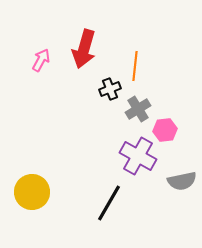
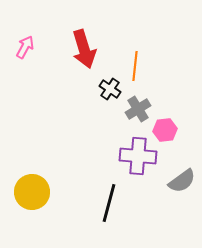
red arrow: rotated 33 degrees counterclockwise
pink arrow: moved 16 px left, 13 px up
black cross: rotated 35 degrees counterclockwise
purple cross: rotated 24 degrees counterclockwise
gray semicircle: rotated 24 degrees counterclockwise
black line: rotated 15 degrees counterclockwise
